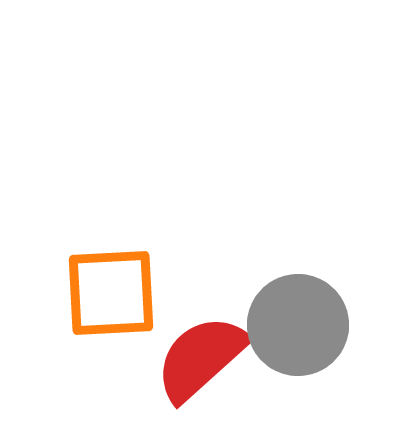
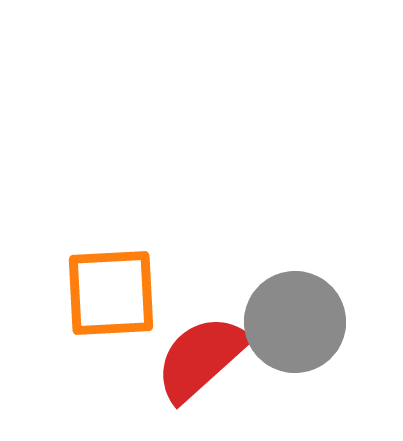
gray circle: moved 3 px left, 3 px up
